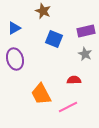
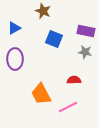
purple rectangle: rotated 24 degrees clockwise
gray star: moved 2 px up; rotated 16 degrees counterclockwise
purple ellipse: rotated 15 degrees clockwise
